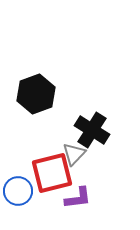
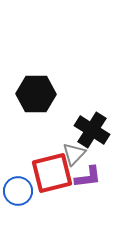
black hexagon: rotated 21 degrees clockwise
purple L-shape: moved 10 px right, 21 px up
